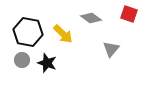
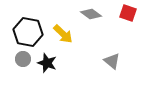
red square: moved 1 px left, 1 px up
gray diamond: moved 4 px up
gray triangle: moved 1 px right, 12 px down; rotated 30 degrees counterclockwise
gray circle: moved 1 px right, 1 px up
